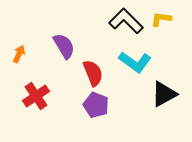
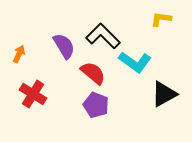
black L-shape: moved 23 px left, 15 px down
red semicircle: rotated 28 degrees counterclockwise
red cross: moved 3 px left, 2 px up; rotated 24 degrees counterclockwise
